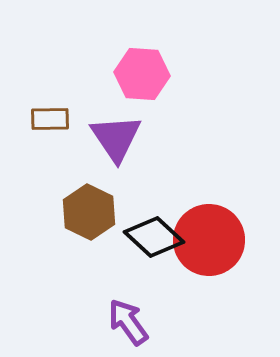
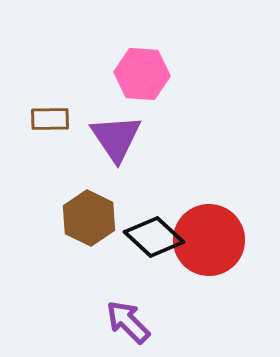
brown hexagon: moved 6 px down
purple arrow: rotated 9 degrees counterclockwise
